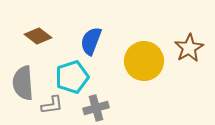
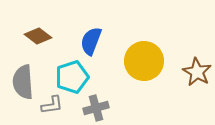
brown star: moved 8 px right, 24 px down; rotated 12 degrees counterclockwise
gray semicircle: moved 1 px up
